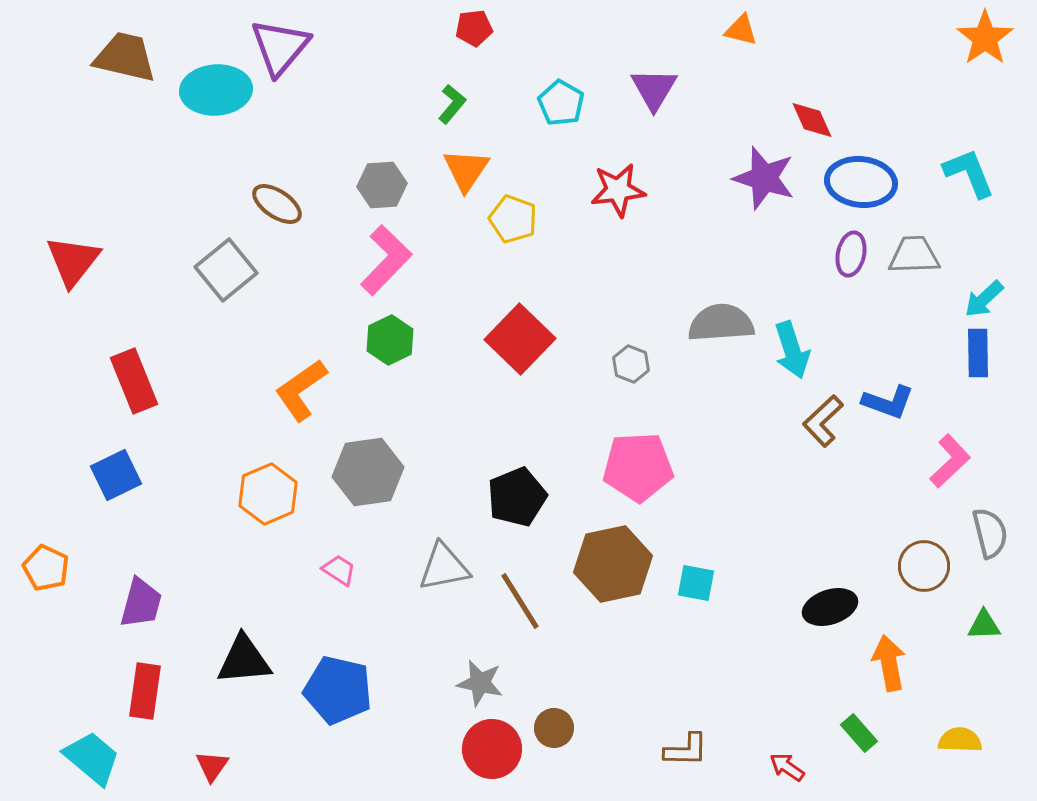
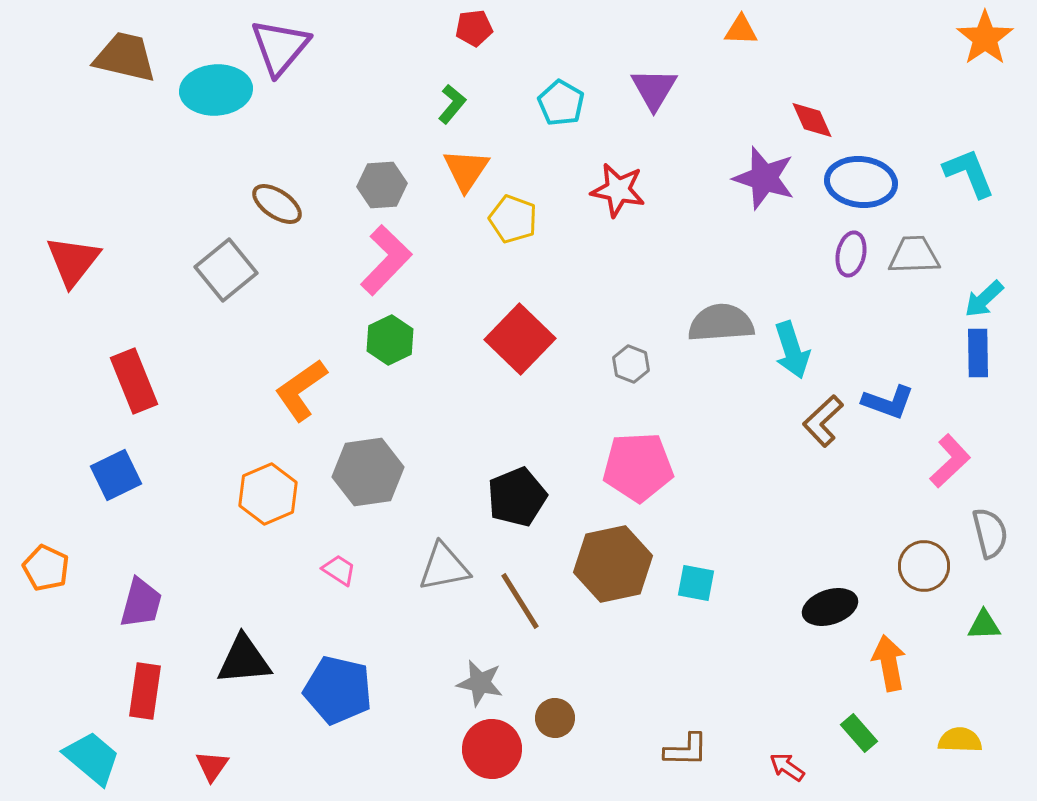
orange triangle at (741, 30): rotated 12 degrees counterclockwise
red star at (618, 190): rotated 18 degrees clockwise
brown circle at (554, 728): moved 1 px right, 10 px up
